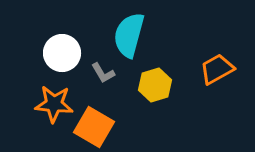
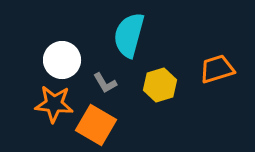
white circle: moved 7 px down
orange trapezoid: rotated 12 degrees clockwise
gray L-shape: moved 2 px right, 10 px down
yellow hexagon: moved 5 px right
orange square: moved 2 px right, 2 px up
